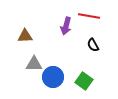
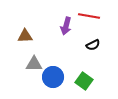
black semicircle: rotated 88 degrees counterclockwise
